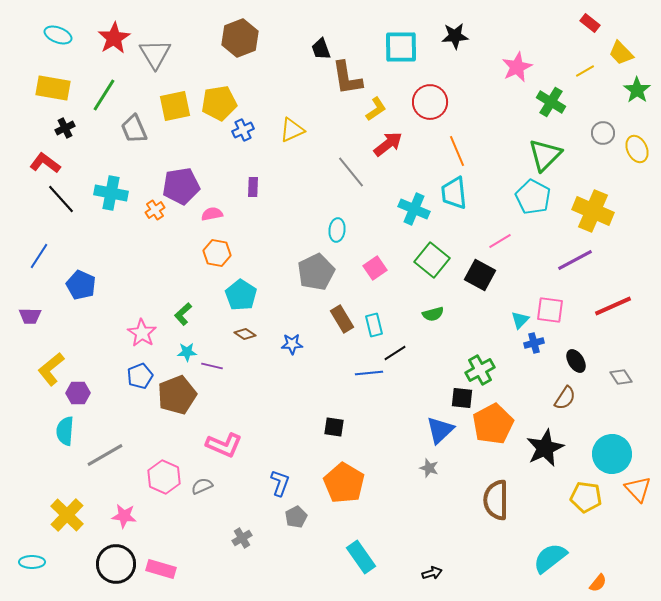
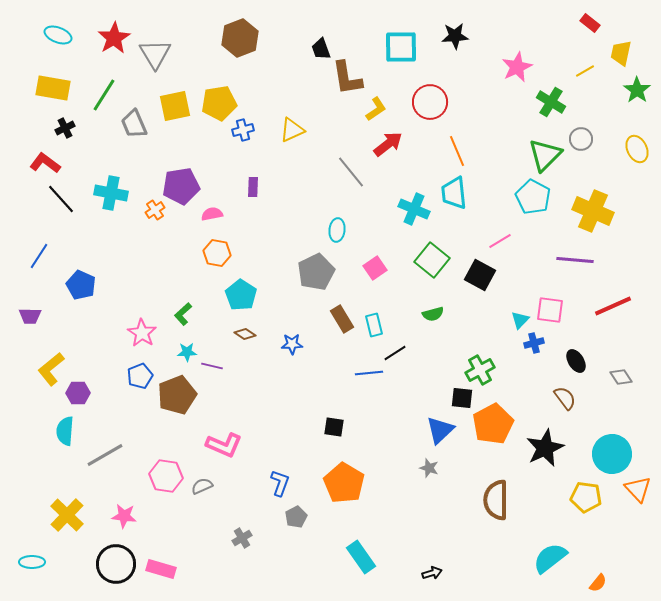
yellow trapezoid at (621, 53): rotated 56 degrees clockwise
gray trapezoid at (134, 129): moved 5 px up
blue cross at (243, 130): rotated 10 degrees clockwise
gray circle at (603, 133): moved 22 px left, 6 px down
purple line at (575, 260): rotated 33 degrees clockwise
brown semicircle at (565, 398): rotated 70 degrees counterclockwise
pink hexagon at (164, 477): moved 2 px right, 1 px up; rotated 16 degrees counterclockwise
